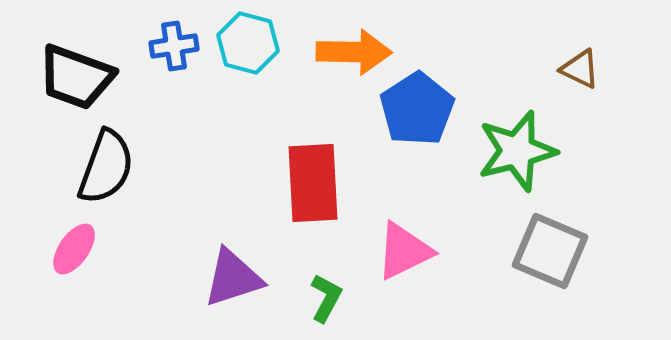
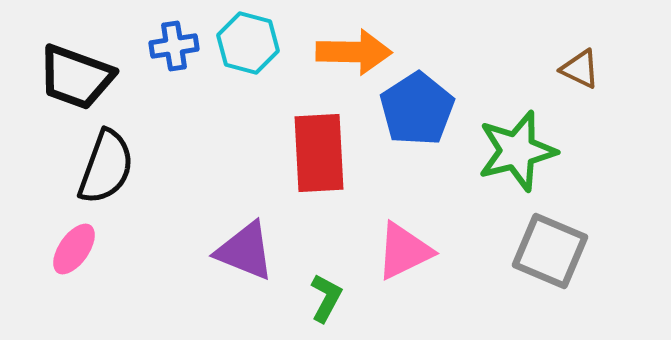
red rectangle: moved 6 px right, 30 px up
purple triangle: moved 12 px right, 27 px up; rotated 40 degrees clockwise
